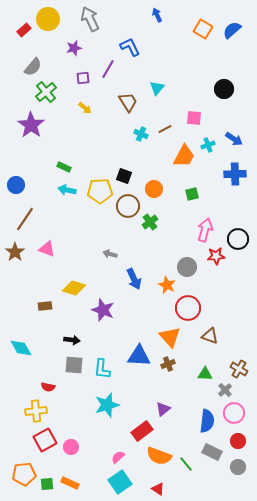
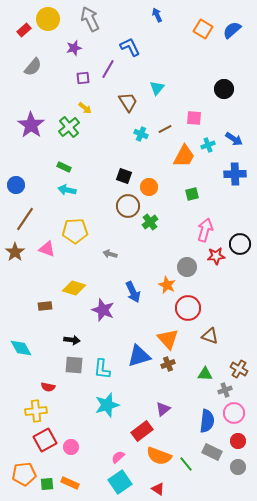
green cross at (46, 92): moved 23 px right, 35 px down
orange circle at (154, 189): moved 5 px left, 2 px up
yellow pentagon at (100, 191): moved 25 px left, 40 px down
black circle at (238, 239): moved 2 px right, 5 px down
blue arrow at (134, 279): moved 1 px left, 13 px down
orange triangle at (170, 337): moved 2 px left, 2 px down
blue triangle at (139, 356): rotated 20 degrees counterclockwise
gray cross at (225, 390): rotated 24 degrees clockwise
